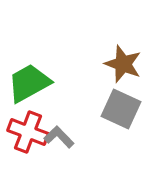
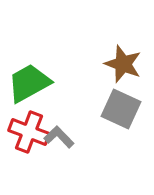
red cross: moved 1 px right
